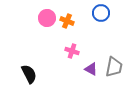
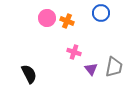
pink cross: moved 2 px right, 1 px down
purple triangle: rotated 24 degrees clockwise
